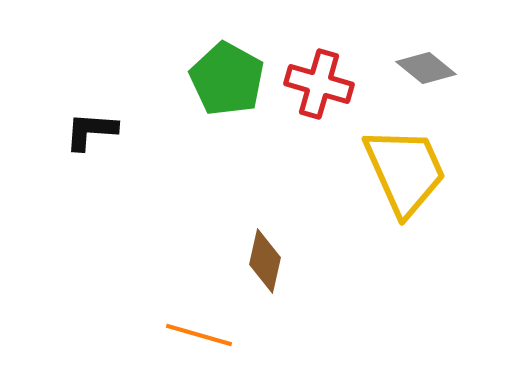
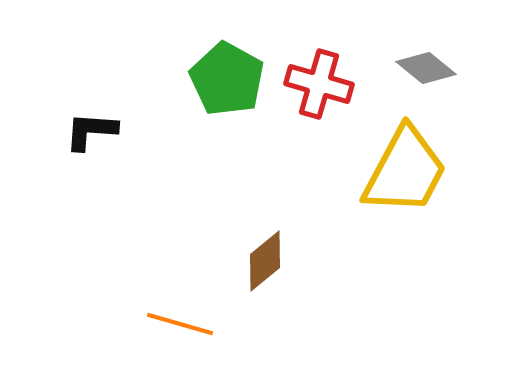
yellow trapezoid: rotated 52 degrees clockwise
brown diamond: rotated 38 degrees clockwise
orange line: moved 19 px left, 11 px up
